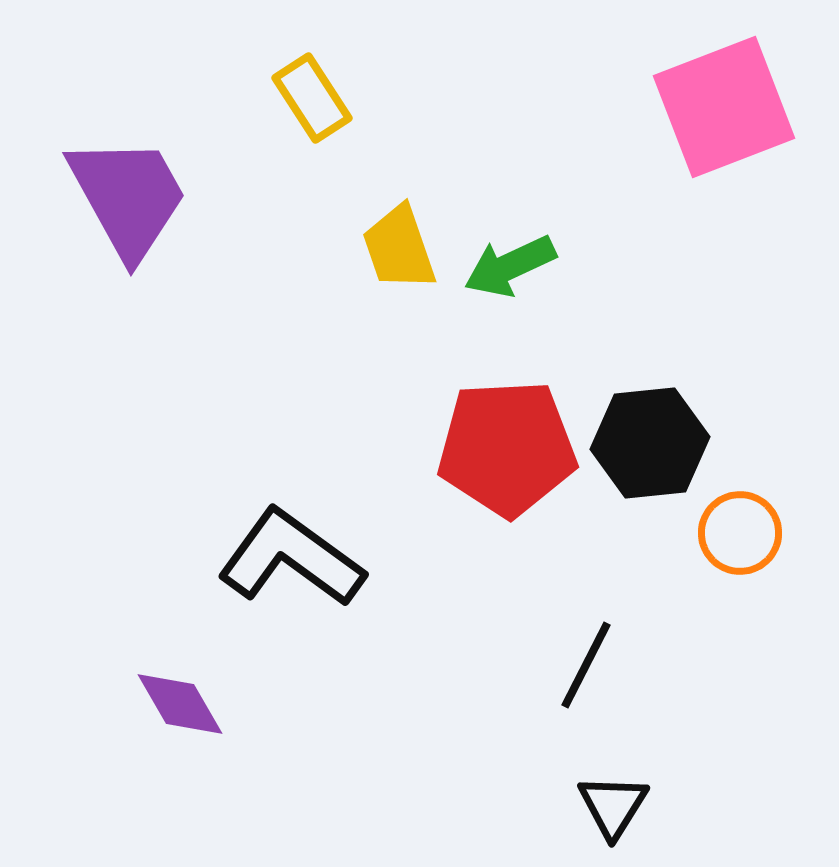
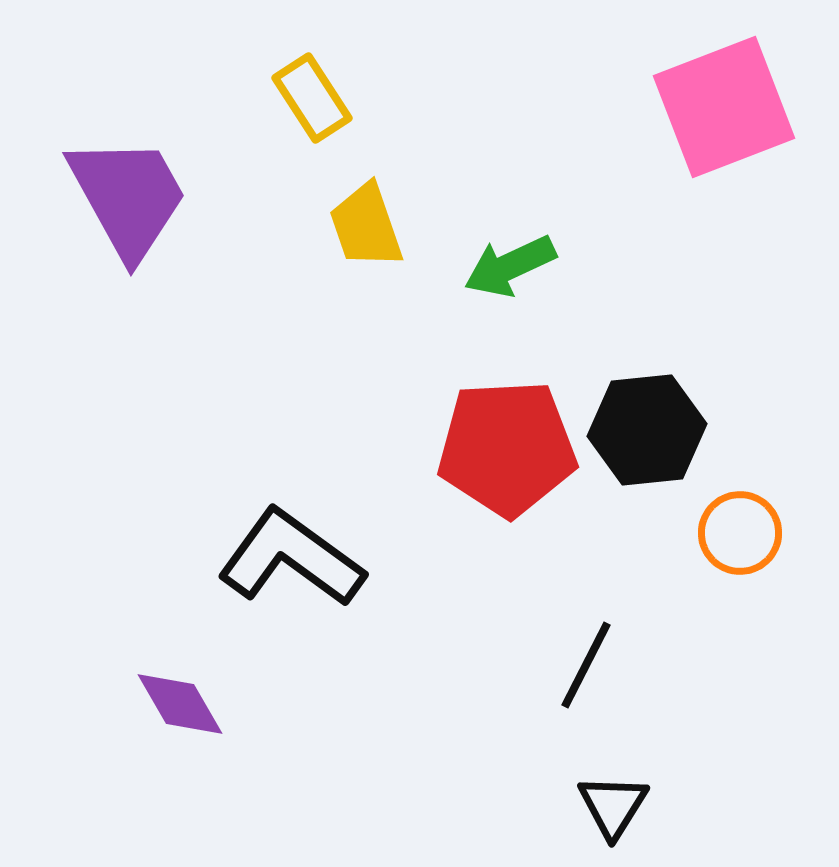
yellow trapezoid: moved 33 px left, 22 px up
black hexagon: moved 3 px left, 13 px up
